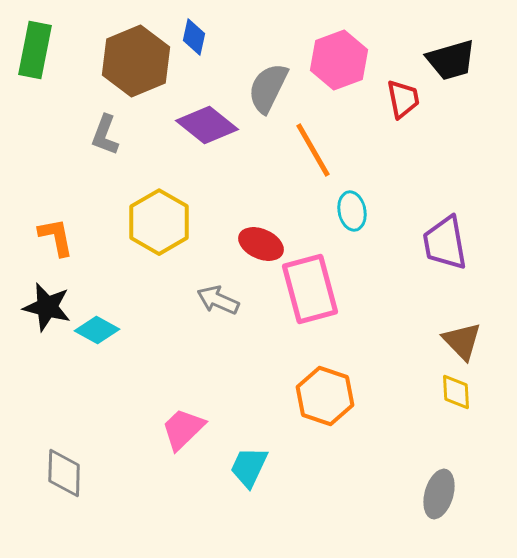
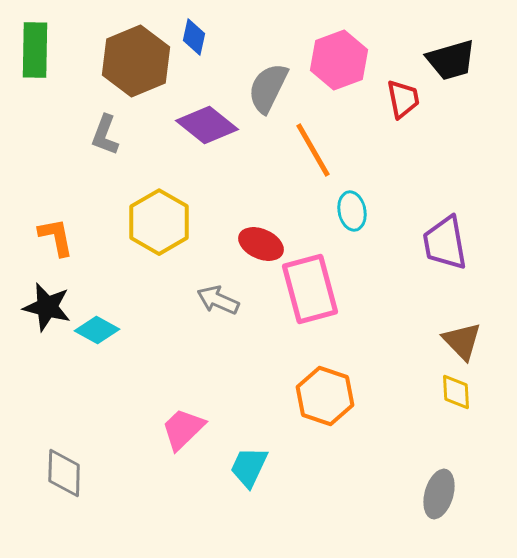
green rectangle: rotated 10 degrees counterclockwise
